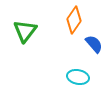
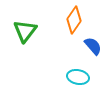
blue semicircle: moved 1 px left, 2 px down
